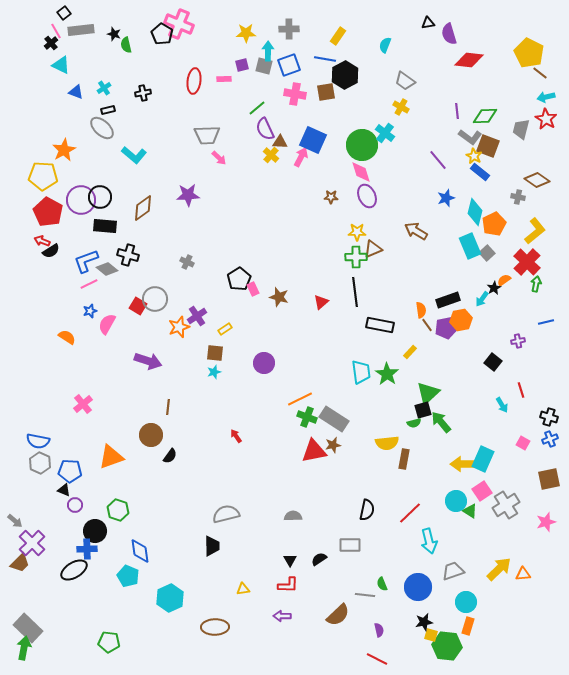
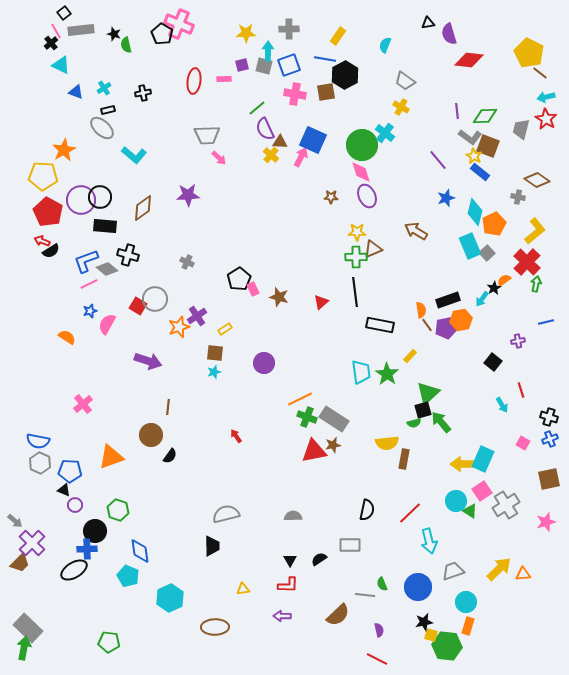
yellow rectangle at (410, 352): moved 4 px down
